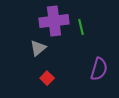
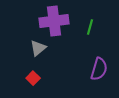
green line: moved 9 px right; rotated 28 degrees clockwise
red square: moved 14 px left
